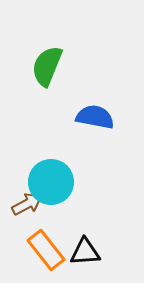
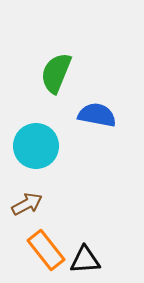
green semicircle: moved 9 px right, 7 px down
blue semicircle: moved 2 px right, 2 px up
cyan circle: moved 15 px left, 36 px up
black triangle: moved 8 px down
